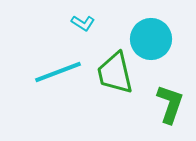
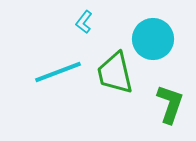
cyan L-shape: moved 1 px right, 1 px up; rotated 95 degrees clockwise
cyan circle: moved 2 px right
